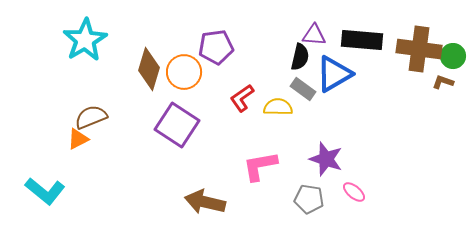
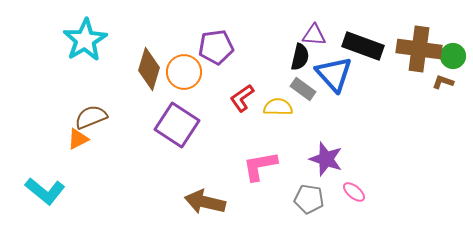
black rectangle: moved 1 px right, 6 px down; rotated 15 degrees clockwise
blue triangle: rotated 42 degrees counterclockwise
